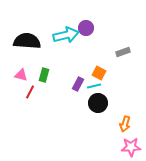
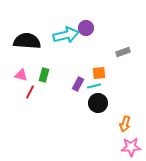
orange square: rotated 32 degrees counterclockwise
